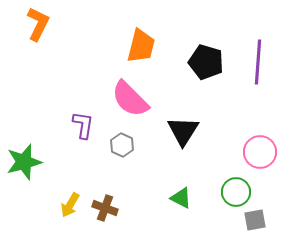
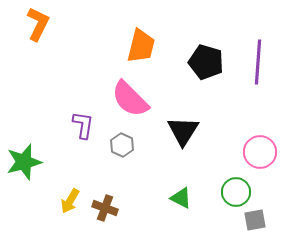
yellow arrow: moved 4 px up
